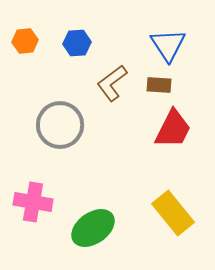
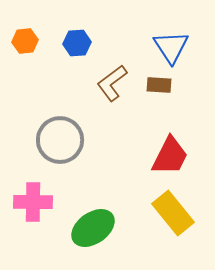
blue triangle: moved 3 px right, 2 px down
gray circle: moved 15 px down
red trapezoid: moved 3 px left, 27 px down
pink cross: rotated 9 degrees counterclockwise
